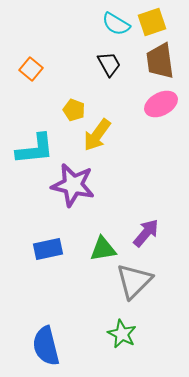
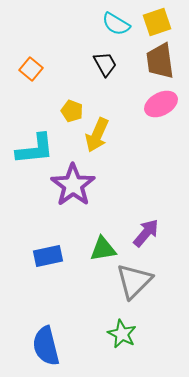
yellow square: moved 5 px right
black trapezoid: moved 4 px left
yellow pentagon: moved 2 px left, 1 px down
yellow arrow: rotated 12 degrees counterclockwise
purple star: rotated 24 degrees clockwise
blue rectangle: moved 7 px down
